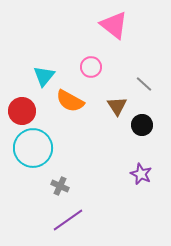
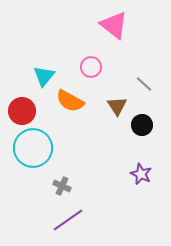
gray cross: moved 2 px right
